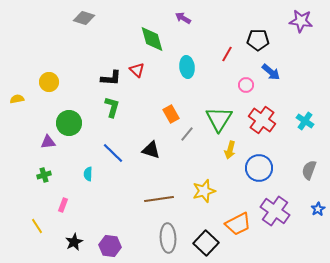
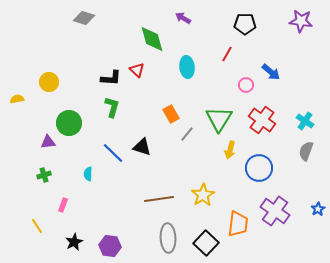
black pentagon: moved 13 px left, 16 px up
black triangle: moved 9 px left, 3 px up
gray semicircle: moved 3 px left, 19 px up
yellow star: moved 1 px left, 4 px down; rotated 15 degrees counterclockwise
orange trapezoid: rotated 56 degrees counterclockwise
